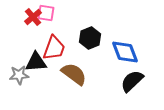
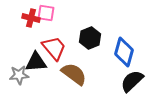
red cross: moved 2 px left, 1 px down; rotated 36 degrees counterclockwise
red trapezoid: rotated 60 degrees counterclockwise
blue diamond: moved 1 px left; rotated 36 degrees clockwise
